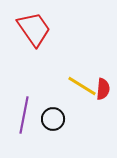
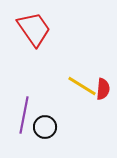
black circle: moved 8 px left, 8 px down
